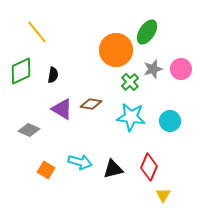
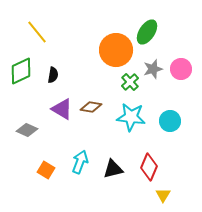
brown diamond: moved 3 px down
gray diamond: moved 2 px left
cyan arrow: rotated 85 degrees counterclockwise
